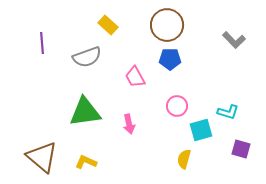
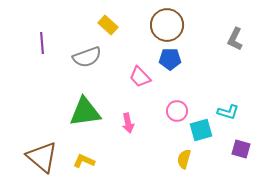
gray L-shape: moved 1 px right, 1 px up; rotated 70 degrees clockwise
pink trapezoid: moved 5 px right; rotated 15 degrees counterclockwise
pink circle: moved 5 px down
pink arrow: moved 1 px left, 1 px up
yellow L-shape: moved 2 px left, 1 px up
